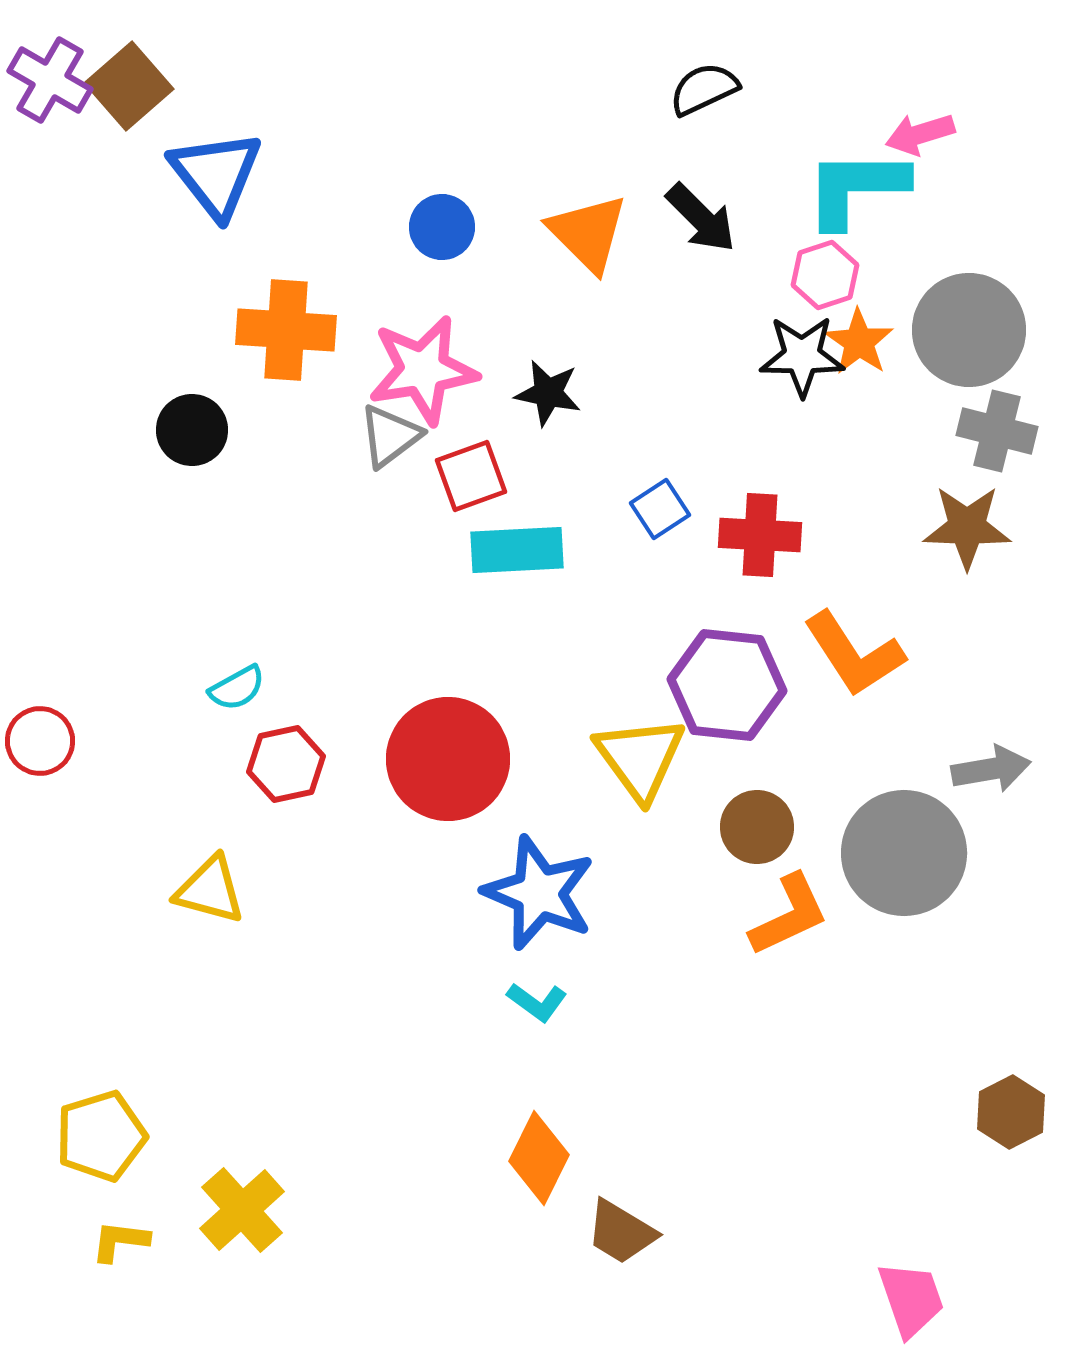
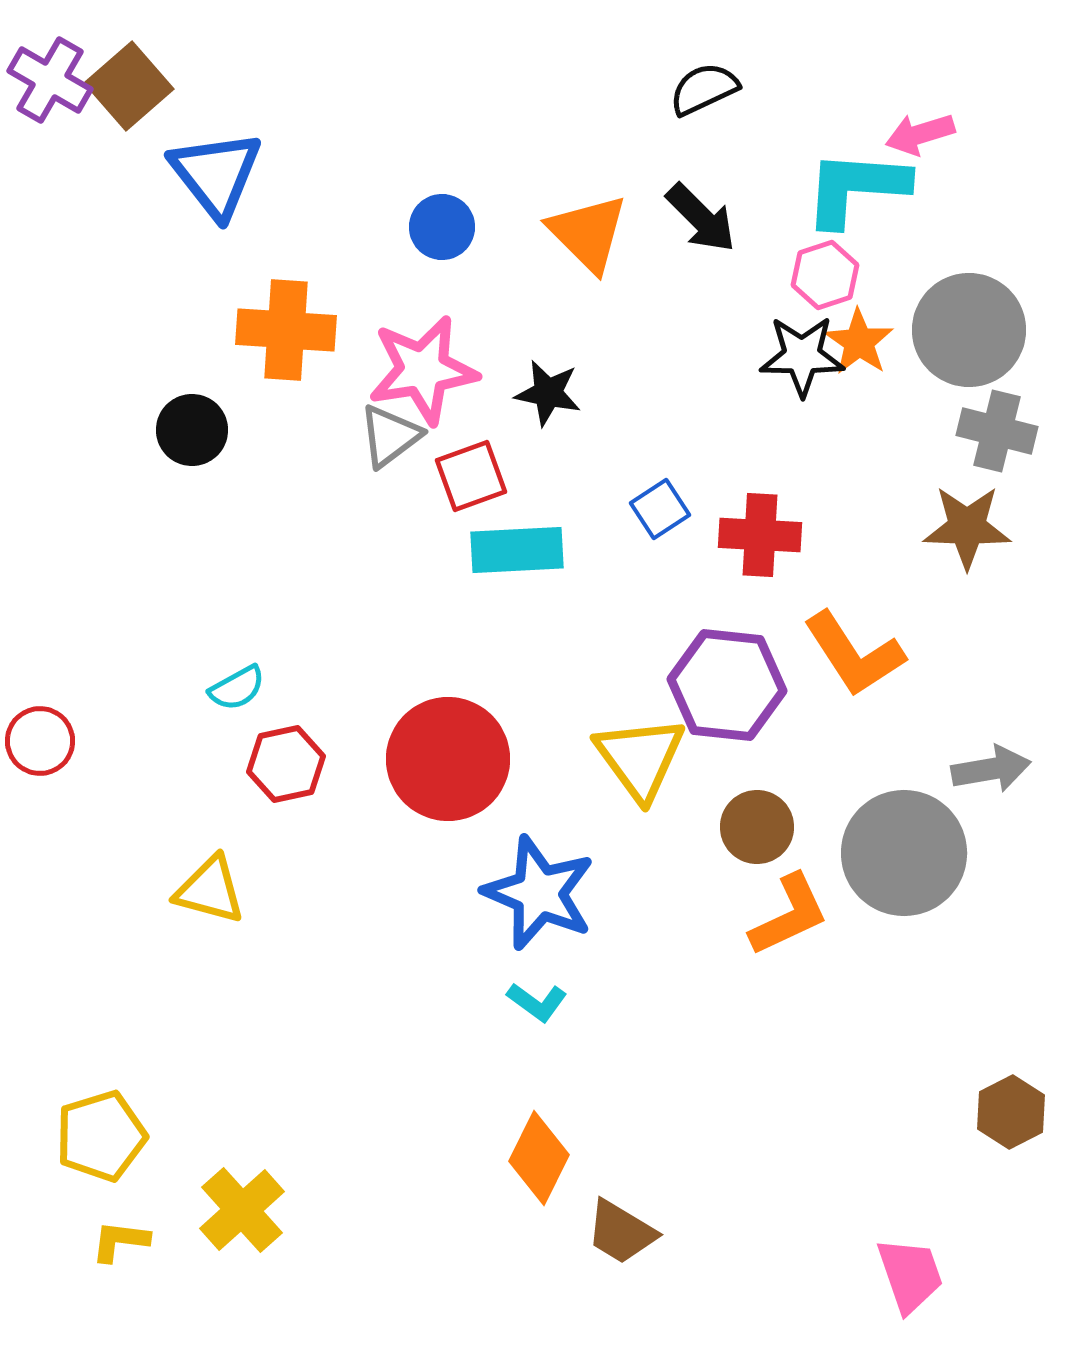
cyan L-shape at (856, 188): rotated 4 degrees clockwise
pink trapezoid at (911, 1299): moved 1 px left, 24 px up
